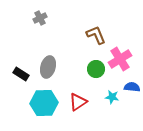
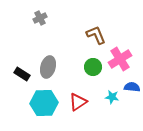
green circle: moved 3 px left, 2 px up
black rectangle: moved 1 px right
